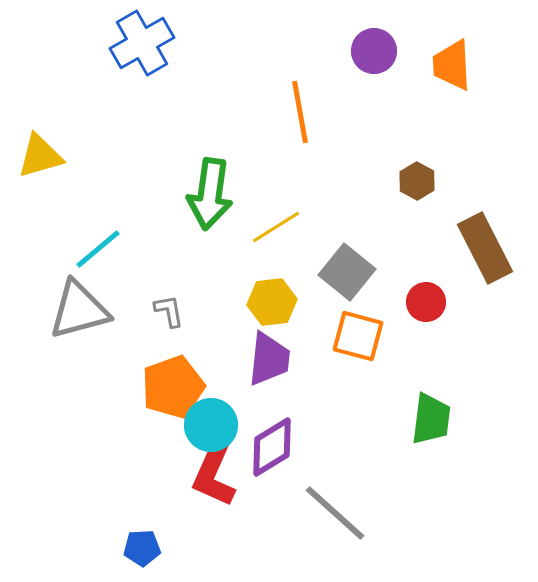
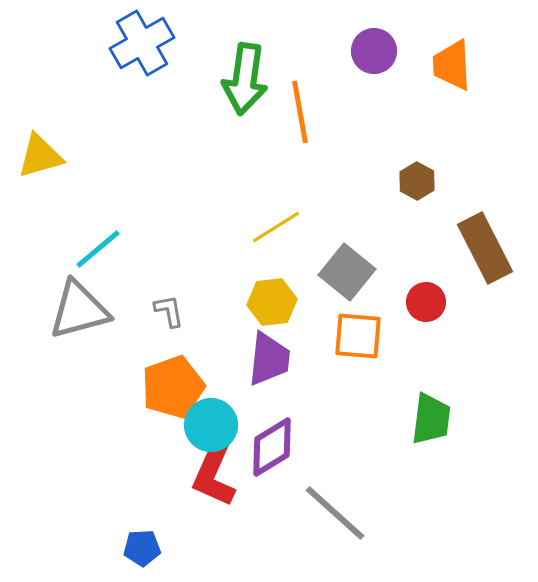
green arrow: moved 35 px right, 115 px up
orange square: rotated 10 degrees counterclockwise
